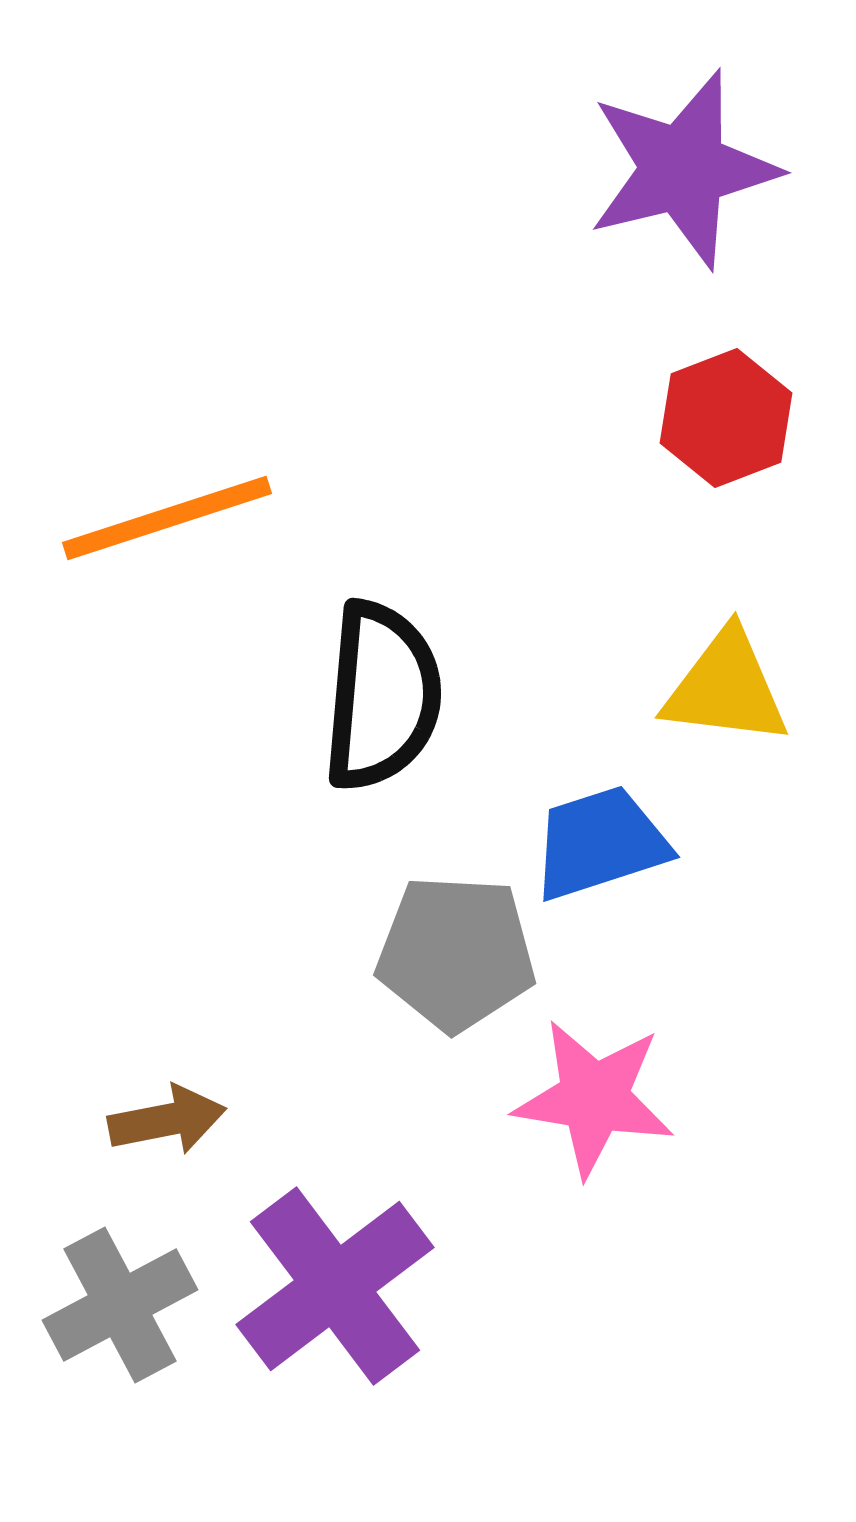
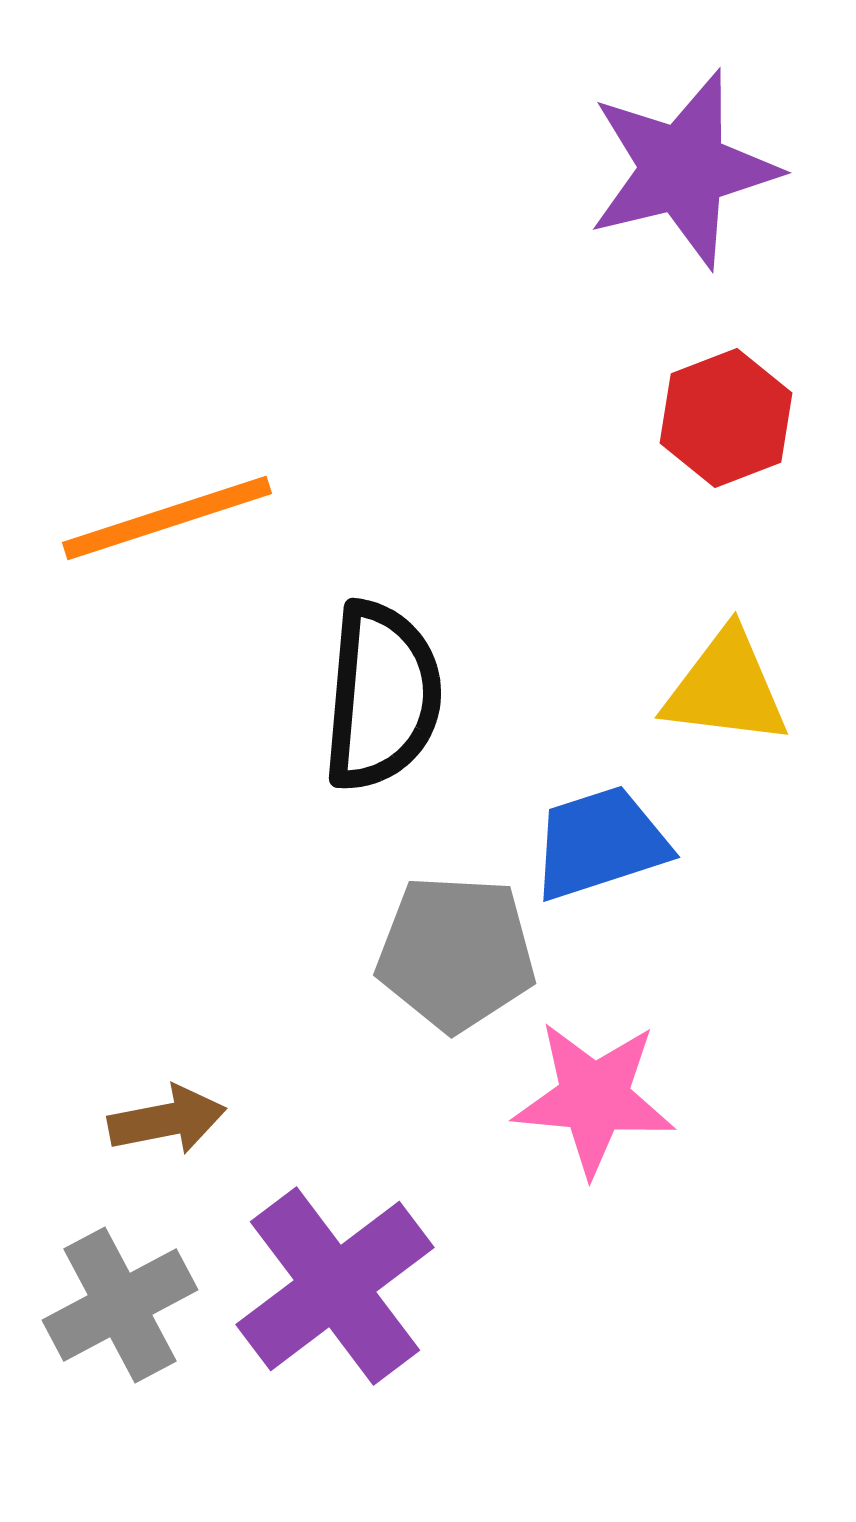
pink star: rotated 4 degrees counterclockwise
